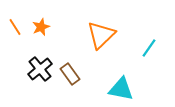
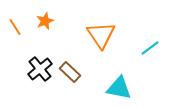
orange star: moved 4 px right, 6 px up
orange triangle: rotated 20 degrees counterclockwise
cyan line: moved 1 px right; rotated 18 degrees clockwise
brown rectangle: moved 2 px up; rotated 10 degrees counterclockwise
cyan triangle: moved 2 px left, 1 px up
